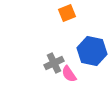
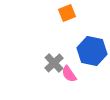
gray cross: rotated 18 degrees counterclockwise
